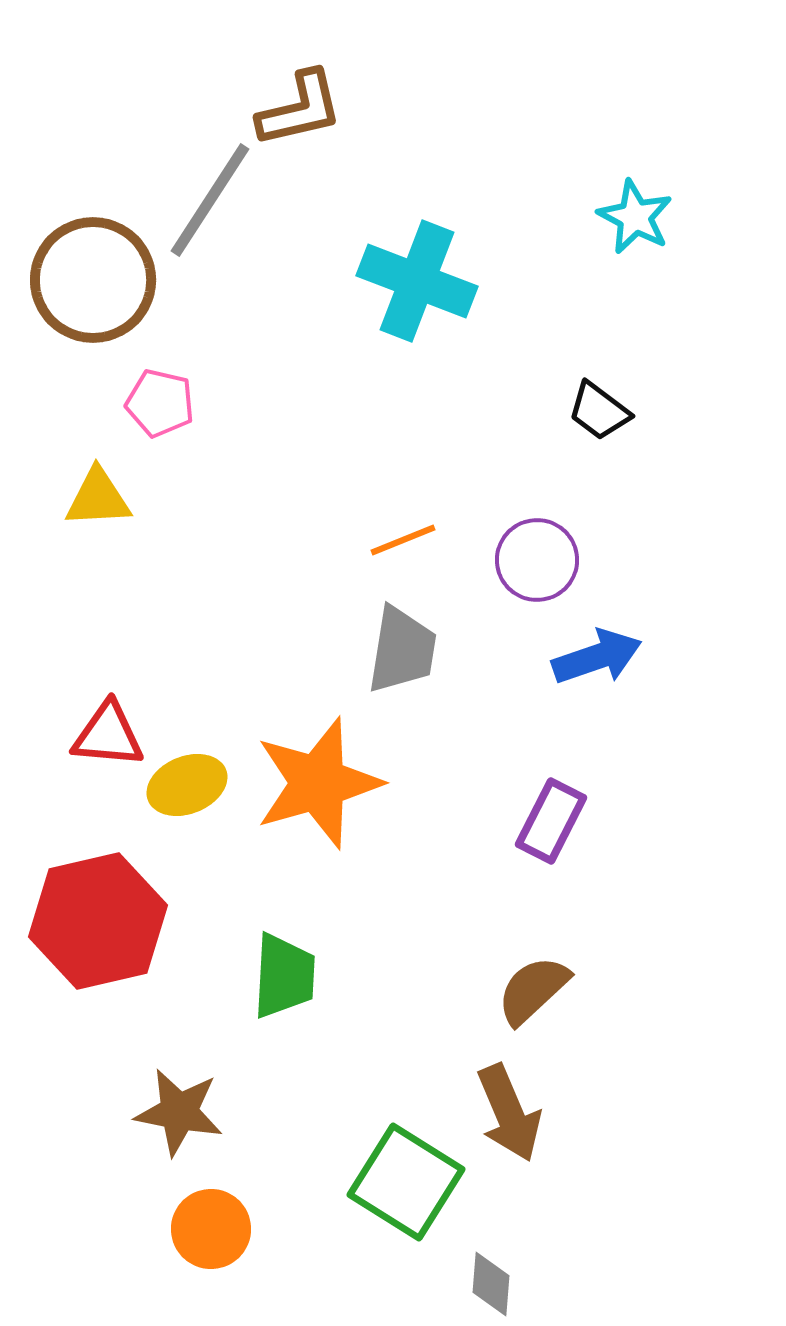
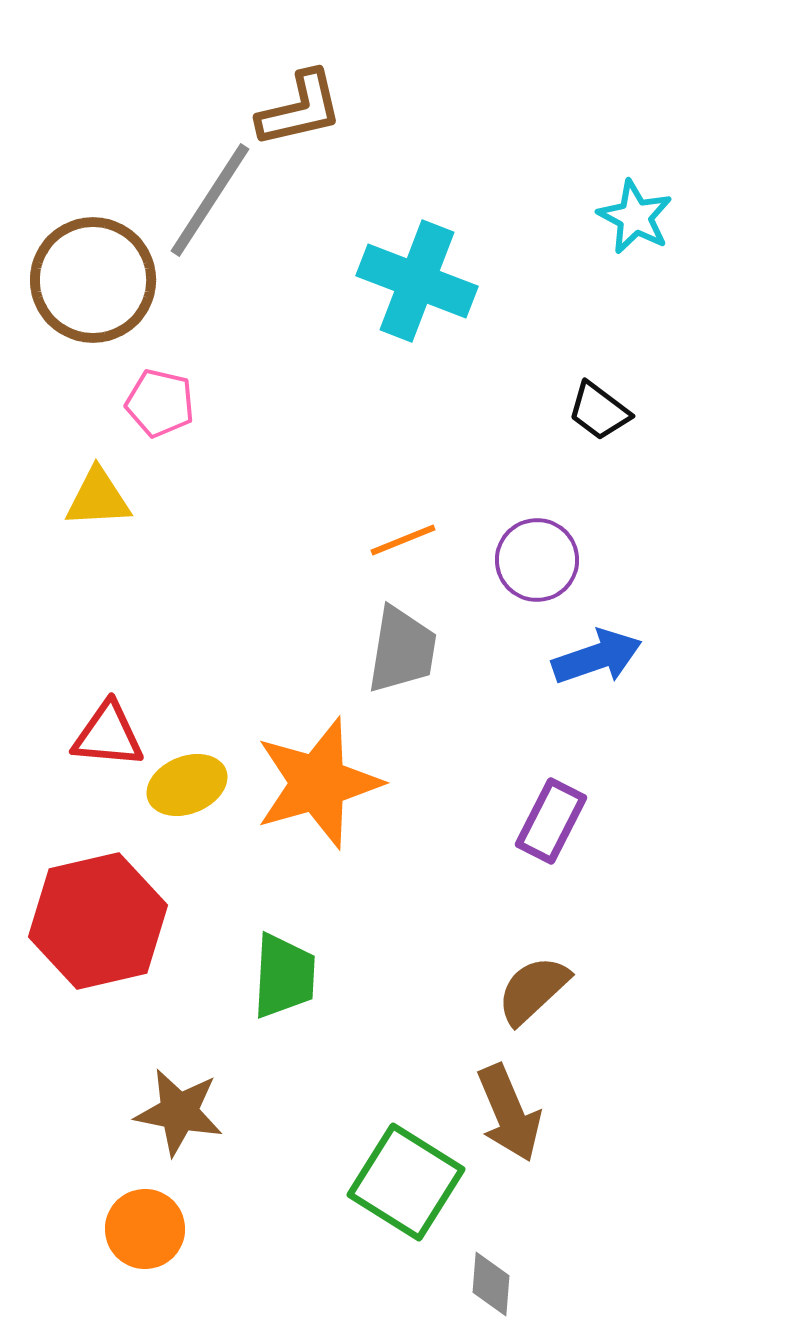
orange circle: moved 66 px left
